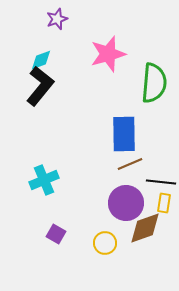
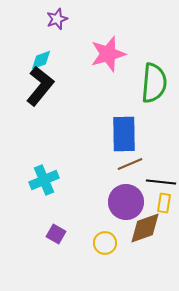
purple circle: moved 1 px up
